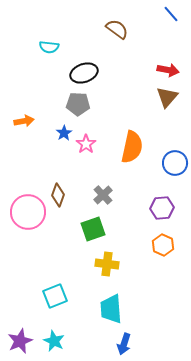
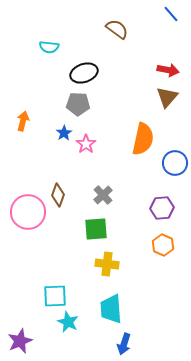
orange arrow: moved 1 px left; rotated 66 degrees counterclockwise
orange semicircle: moved 11 px right, 8 px up
green square: moved 3 px right; rotated 15 degrees clockwise
cyan square: rotated 20 degrees clockwise
cyan star: moved 14 px right, 19 px up
